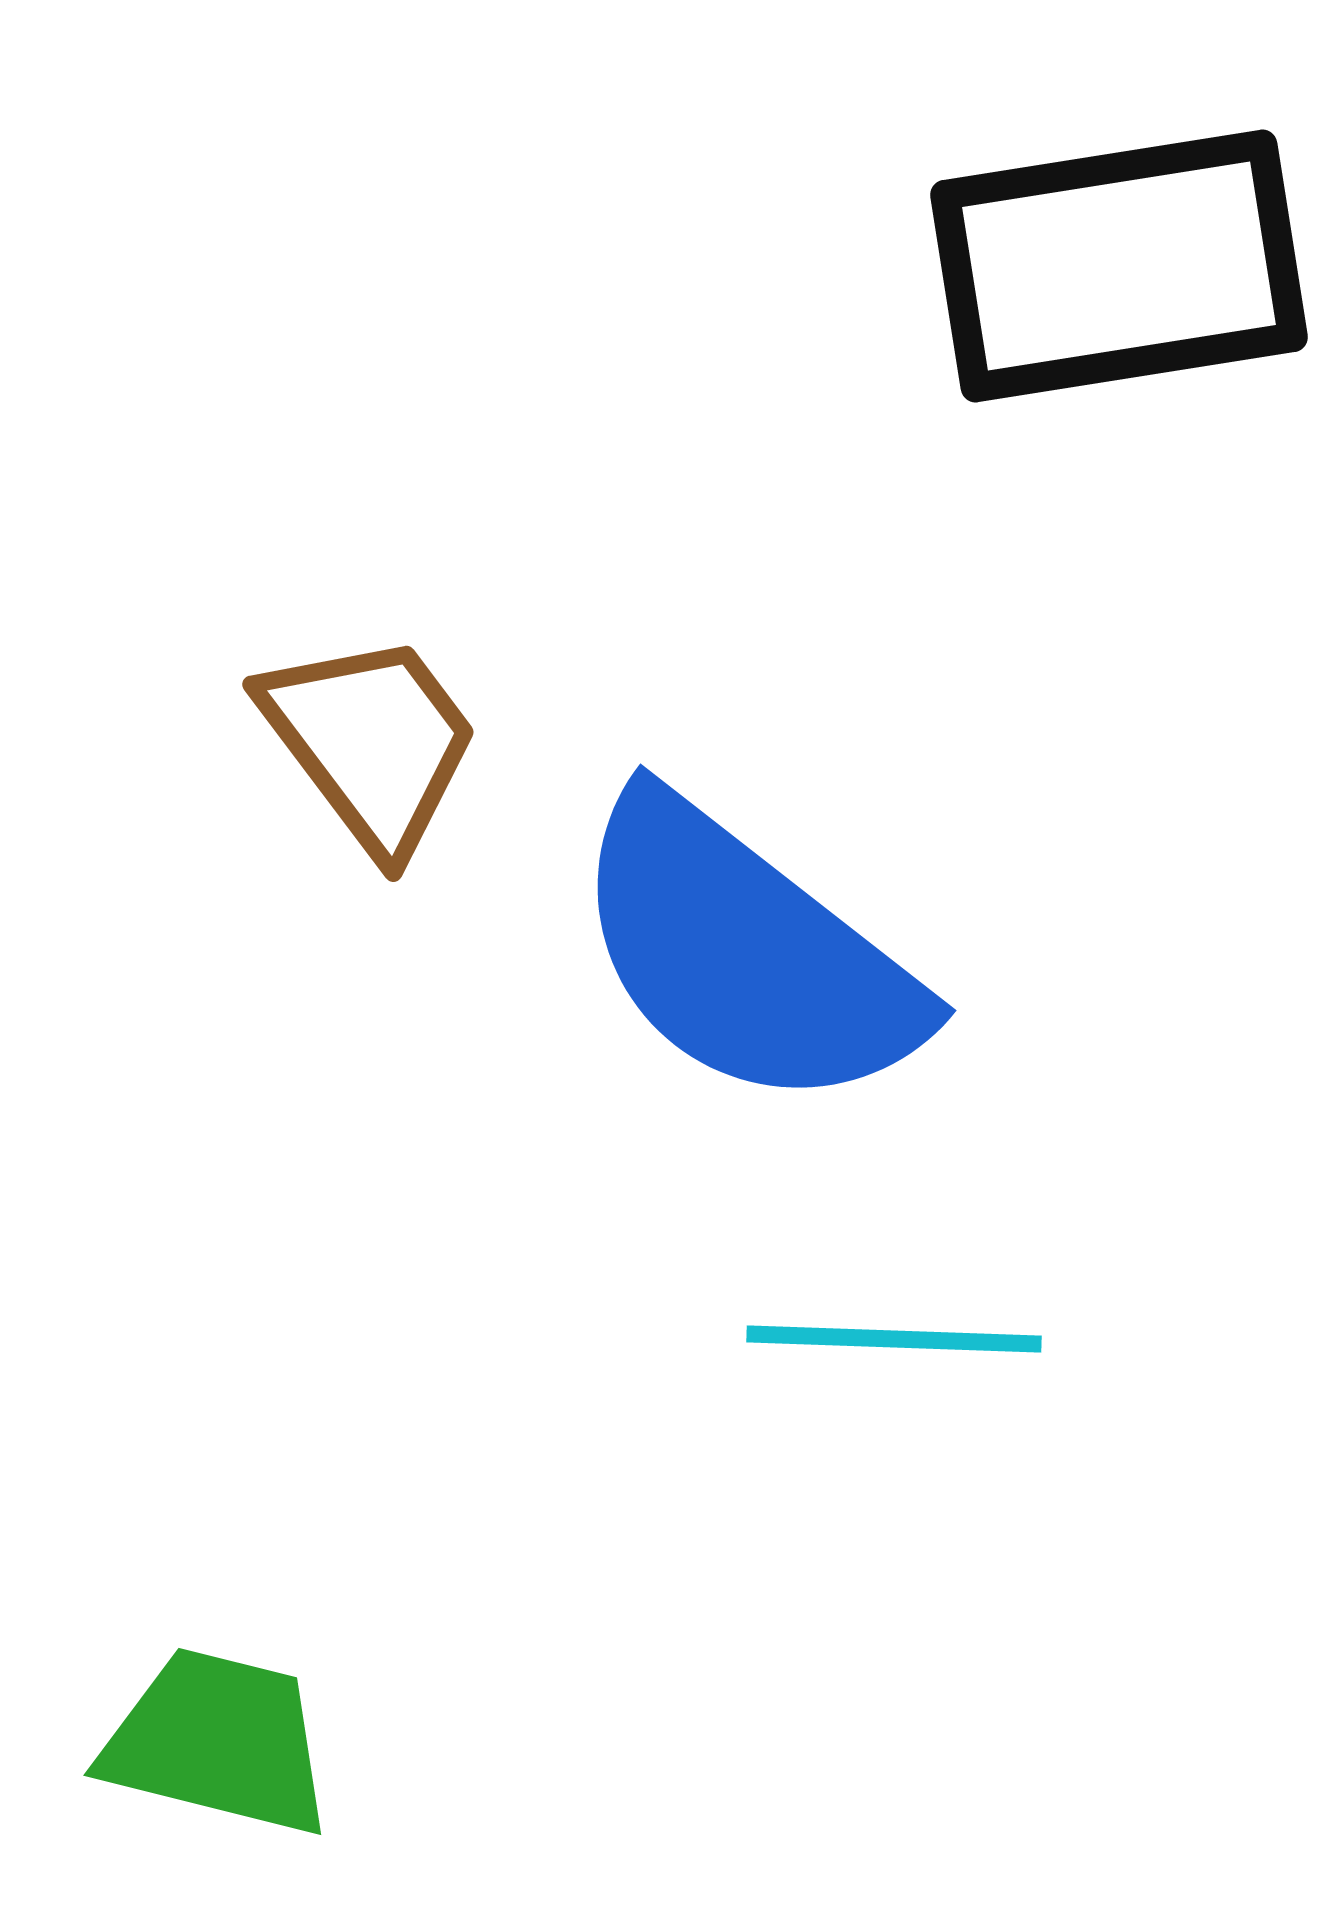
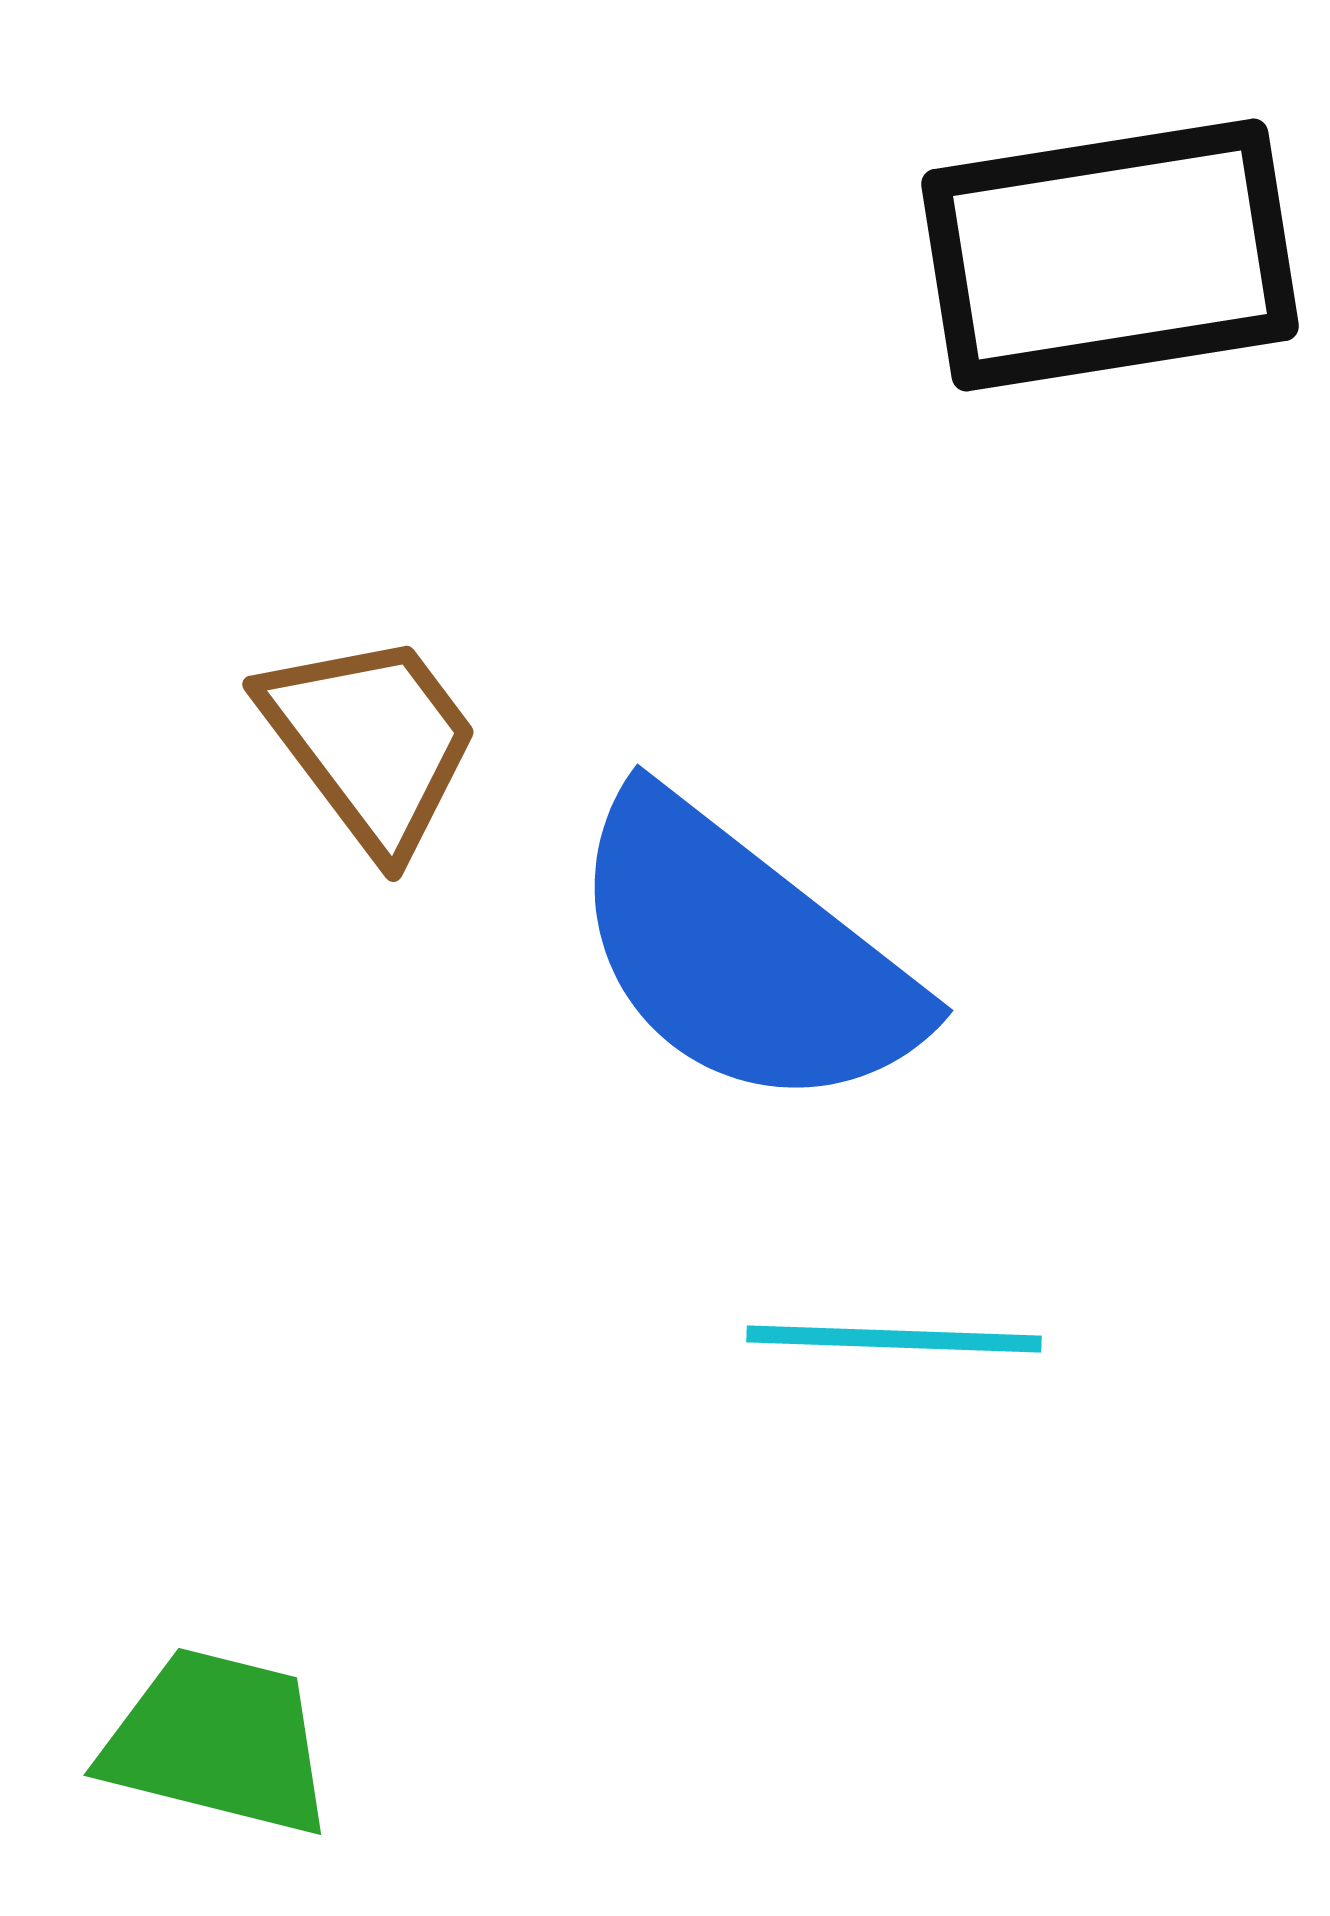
black rectangle: moved 9 px left, 11 px up
blue semicircle: moved 3 px left
